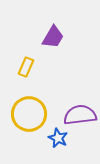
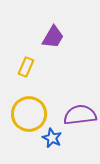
blue star: moved 6 px left
